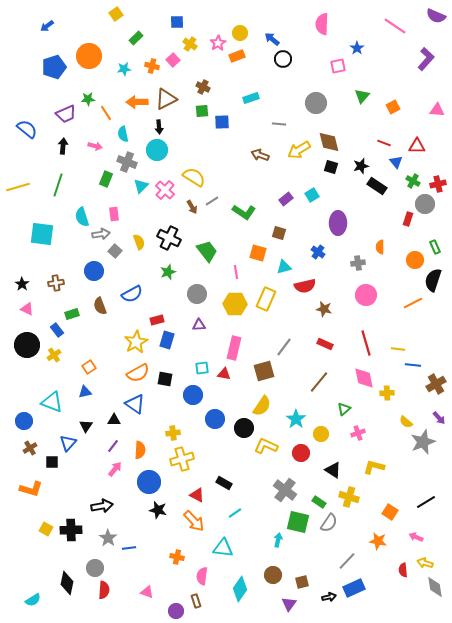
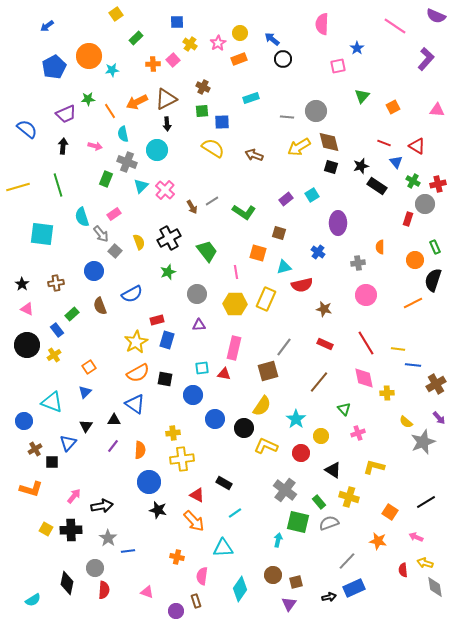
orange rectangle at (237, 56): moved 2 px right, 3 px down
orange cross at (152, 66): moved 1 px right, 2 px up; rotated 16 degrees counterclockwise
blue pentagon at (54, 67): rotated 10 degrees counterclockwise
cyan star at (124, 69): moved 12 px left, 1 px down
orange arrow at (137, 102): rotated 25 degrees counterclockwise
gray circle at (316, 103): moved 8 px down
orange line at (106, 113): moved 4 px right, 2 px up
gray line at (279, 124): moved 8 px right, 7 px up
black arrow at (159, 127): moved 8 px right, 3 px up
red triangle at (417, 146): rotated 30 degrees clockwise
yellow arrow at (299, 150): moved 3 px up
brown arrow at (260, 155): moved 6 px left
yellow semicircle at (194, 177): moved 19 px right, 29 px up
green line at (58, 185): rotated 35 degrees counterclockwise
pink rectangle at (114, 214): rotated 64 degrees clockwise
gray arrow at (101, 234): rotated 60 degrees clockwise
black cross at (169, 238): rotated 35 degrees clockwise
red semicircle at (305, 286): moved 3 px left, 1 px up
green rectangle at (72, 314): rotated 24 degrees counterclockwise
red line at (366, 343): rotated 15 degrees counterclockwise
brown square at (264, 371): moved 4 px right
blue triangle at (85, 392): rotated 32 degrees counterclockwise
green triangle at (344, 409): rotated 32 degrees counterclockwise
yellow circle at (321, 434): moved 2 px down
brown cross at (30, 448): moved 5 px right, 1 px down
yellow cross at (182, 459): rotated 10 degrees clockwise
pink arrow at (115, 469): moved 41 px left, 27 px down
green rectangle at (319, 502): rotated 16 degrees clockwise
gray semicircle at (329, 523): rotated 144 degrees counterclockwise
blue line at (129, 548): moved 1 px left, 3 px down
cyan triangle at (223, 548): rotated 10 degrees counterclockwise
brown square at (302, 582): moved 6 px left
